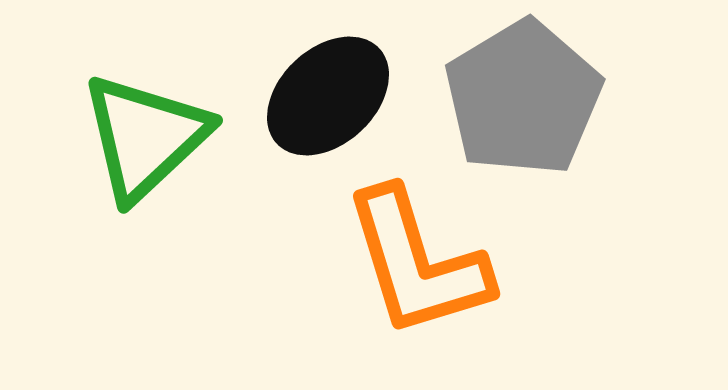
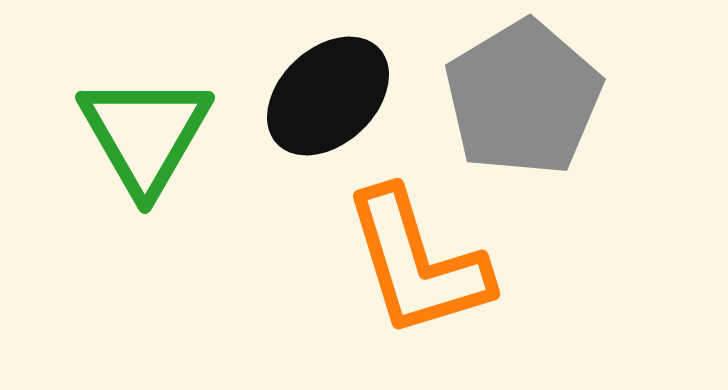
green triangle: moved 3 px up; rotated 17 degrees counterclockwise
